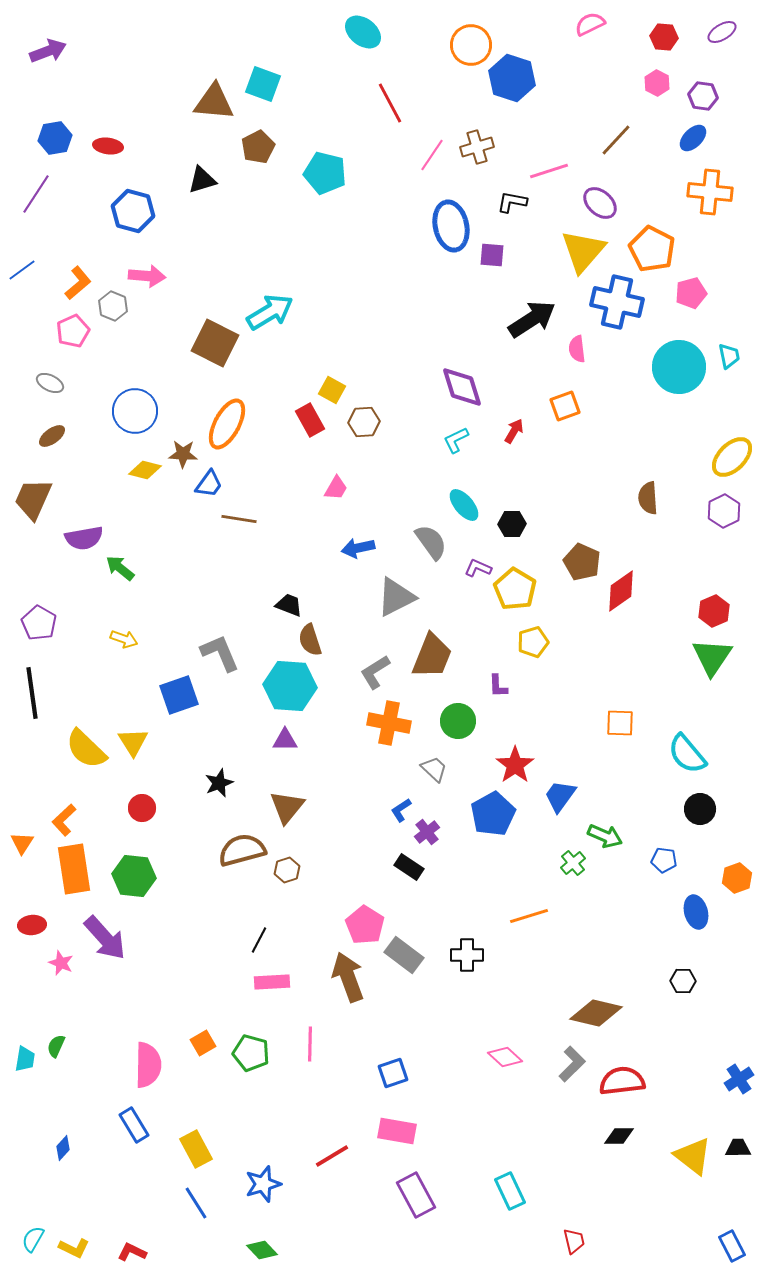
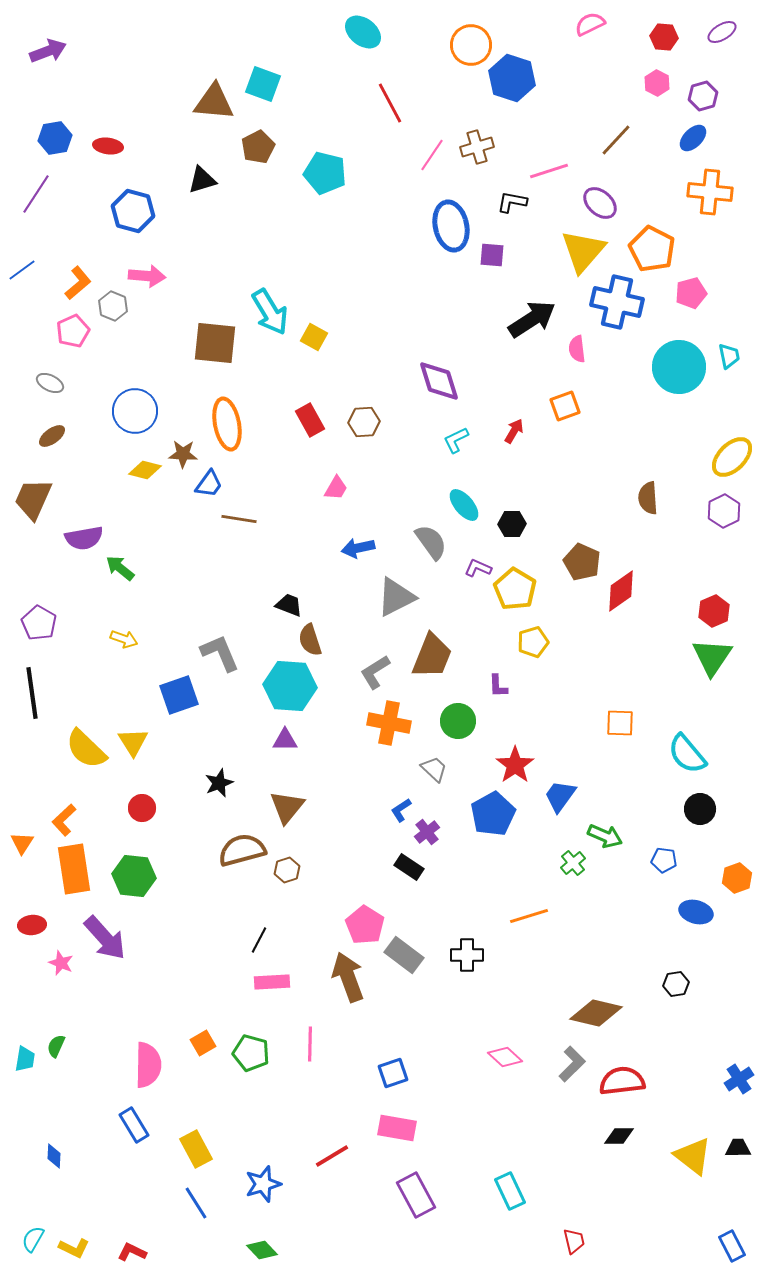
purple hexagon at (703, 96): rotated 24 degrees counterclockwise
cyan arrow at (270, 312): rotated 90 degrees clockwise
brown square at (215, 343): rotated 21 degrees counterclockwise
purple diamond at (462, 387): moved 23 px left, 6 px up
yellow square at (332, 390): moved 18 px left, 53 px up
orange ellipse at (227, 424): rotated 39 degrees counterclockwise
blue ellipse at (696, 912): rotated 60 degrees counterclockwise
black hexagon at (683, 981): moved 7 px left, 3 px down; rotated 10 degrees counterclockwise
pink rectangle at (397, 1131): moved 3 px up
blue diamond at (63, 1148): moved 9 px left, 8 px down; rotated 40 degrees counterclockwise
